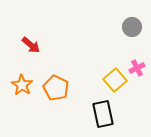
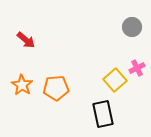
red arrow: moved 5 px left, 5 px up
orange pentagon: rotated 30 degrees counterclockwise
